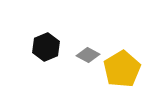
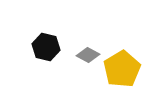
black hexagon: rotated 24 degrees counterclockwise
